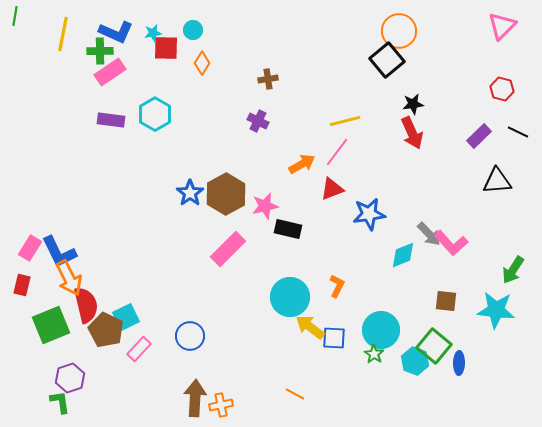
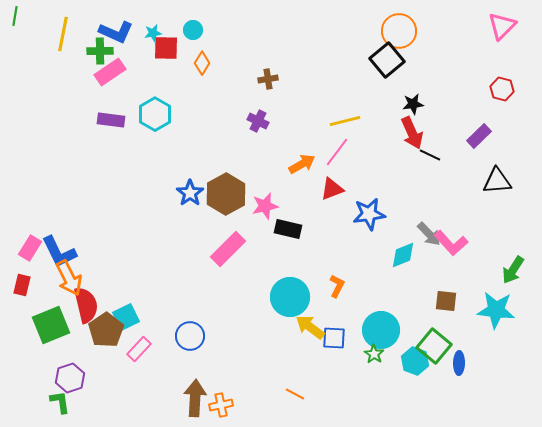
black line at (518, 132): moved 88 px left, 23 px down
brown pentagon at (106, 330): rotated 12 degrees clockwise
